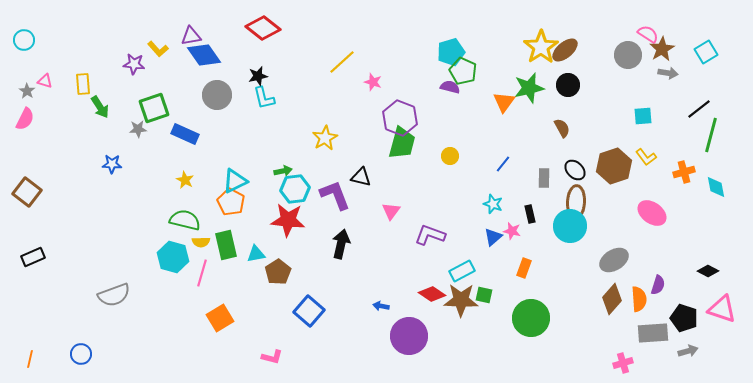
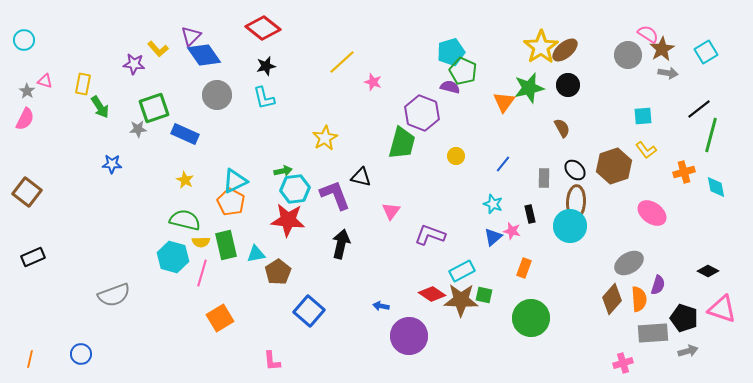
purple triangle at (191, 36): rotated 35 degrees counterclockwise
black star at (258, 76): moved 8 px right, 10 px up
yellow rectangle at (83, 84): rotated 15 degrees clockwise
purple hexagon at (400, 118): moved 22 px right, 5 px up
yellow circle at (450, 156): moved 6 px right
yellow L-shape at (646, 157): moved 7 px up
gray ellipse at (614, 260): moved 15 px right, 3 px down
pink L-shape at (272, 357): moved 4 px down; rotated 70 degrees clockwise
